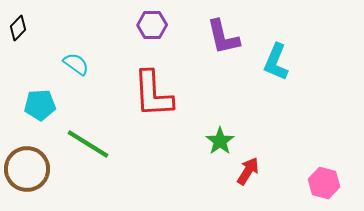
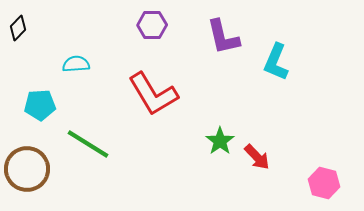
cyan semicircle: rotated 40 degrees counterclockwise
red L-shape: rotated 28 degrees counterclockwise
red arrow: moved 9 px right, 14 px up; rotated 104 degrees clockwise
